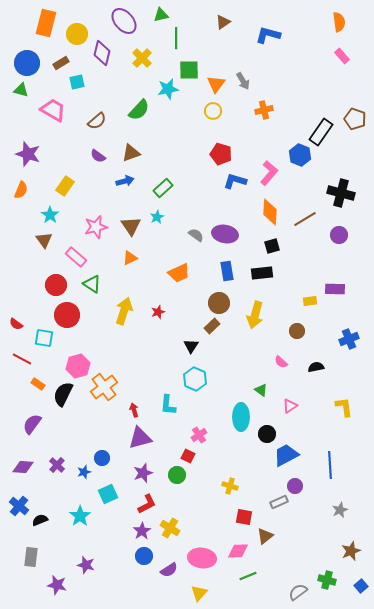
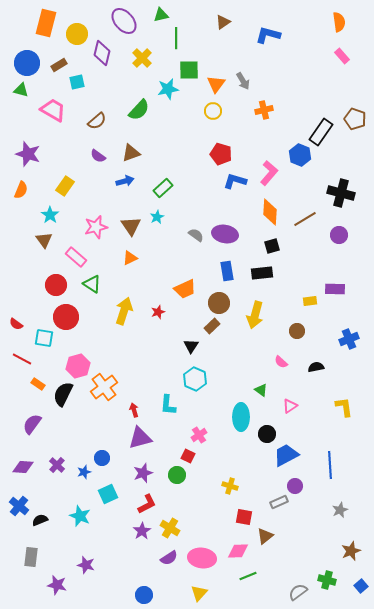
brown rectangle at (61, 63): moved 2 px left, 2 px down
orange trapezoid at (179, 273): moved 6 px right, 16 px down
red circle at (67, 315): moved 1 px left, 2 px down
cyan star at (80, 516): rotated 15 degrees counterclockwise
blue circle at (144, 556): moved 39 px down
purple semicircle at (169, 570): moved 12 px up
